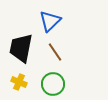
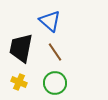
blue triangle: rotated 35 degrees counterclockwise
green circle: moved 2 px right, 1 px up
